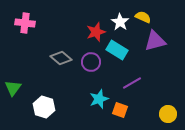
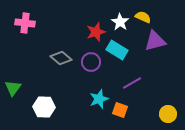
white hexagon: rotated 15 degrees counterclockwise
